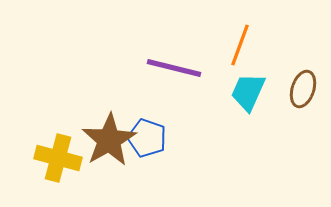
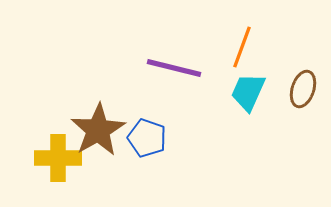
orange line: moved 2 px right, 2 px down
brown star: moved 11 px left, 10 px up
yellow cross: rotated 15 degrees counterclockwise
